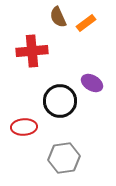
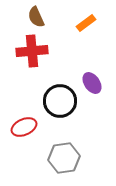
brown semicircle: moved 22 px left
purple ellipse: rotated 25 degrees clockwise
red ellipse: rotated 20 degrees counterclockwise
